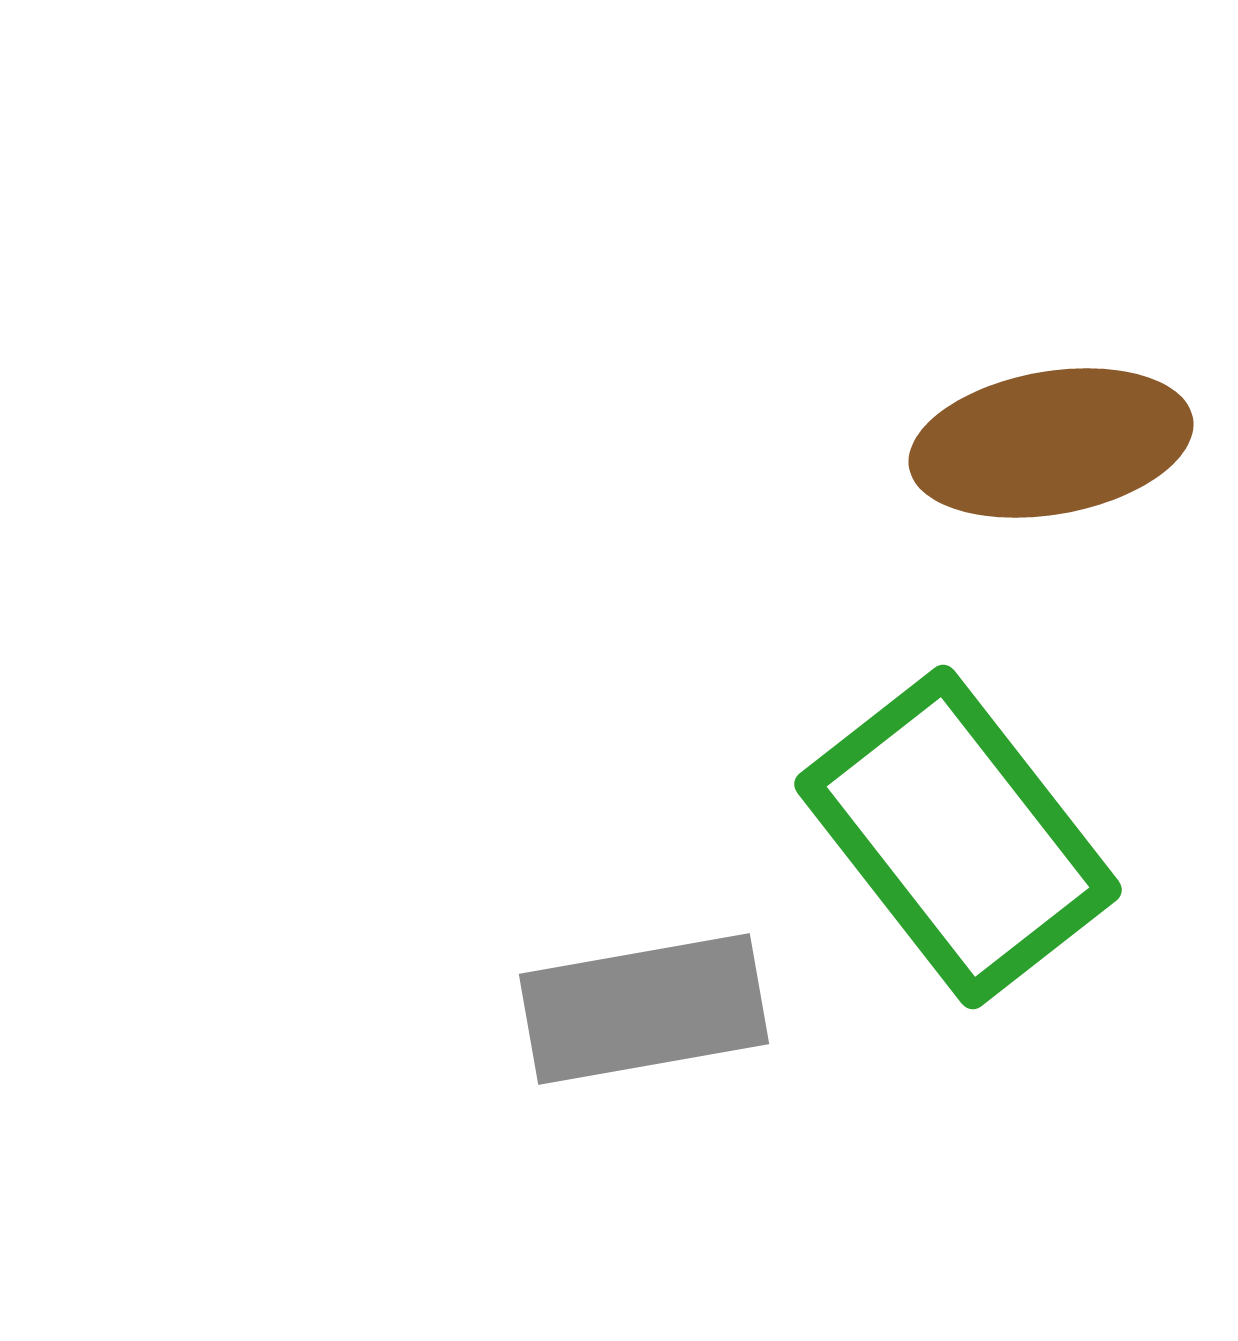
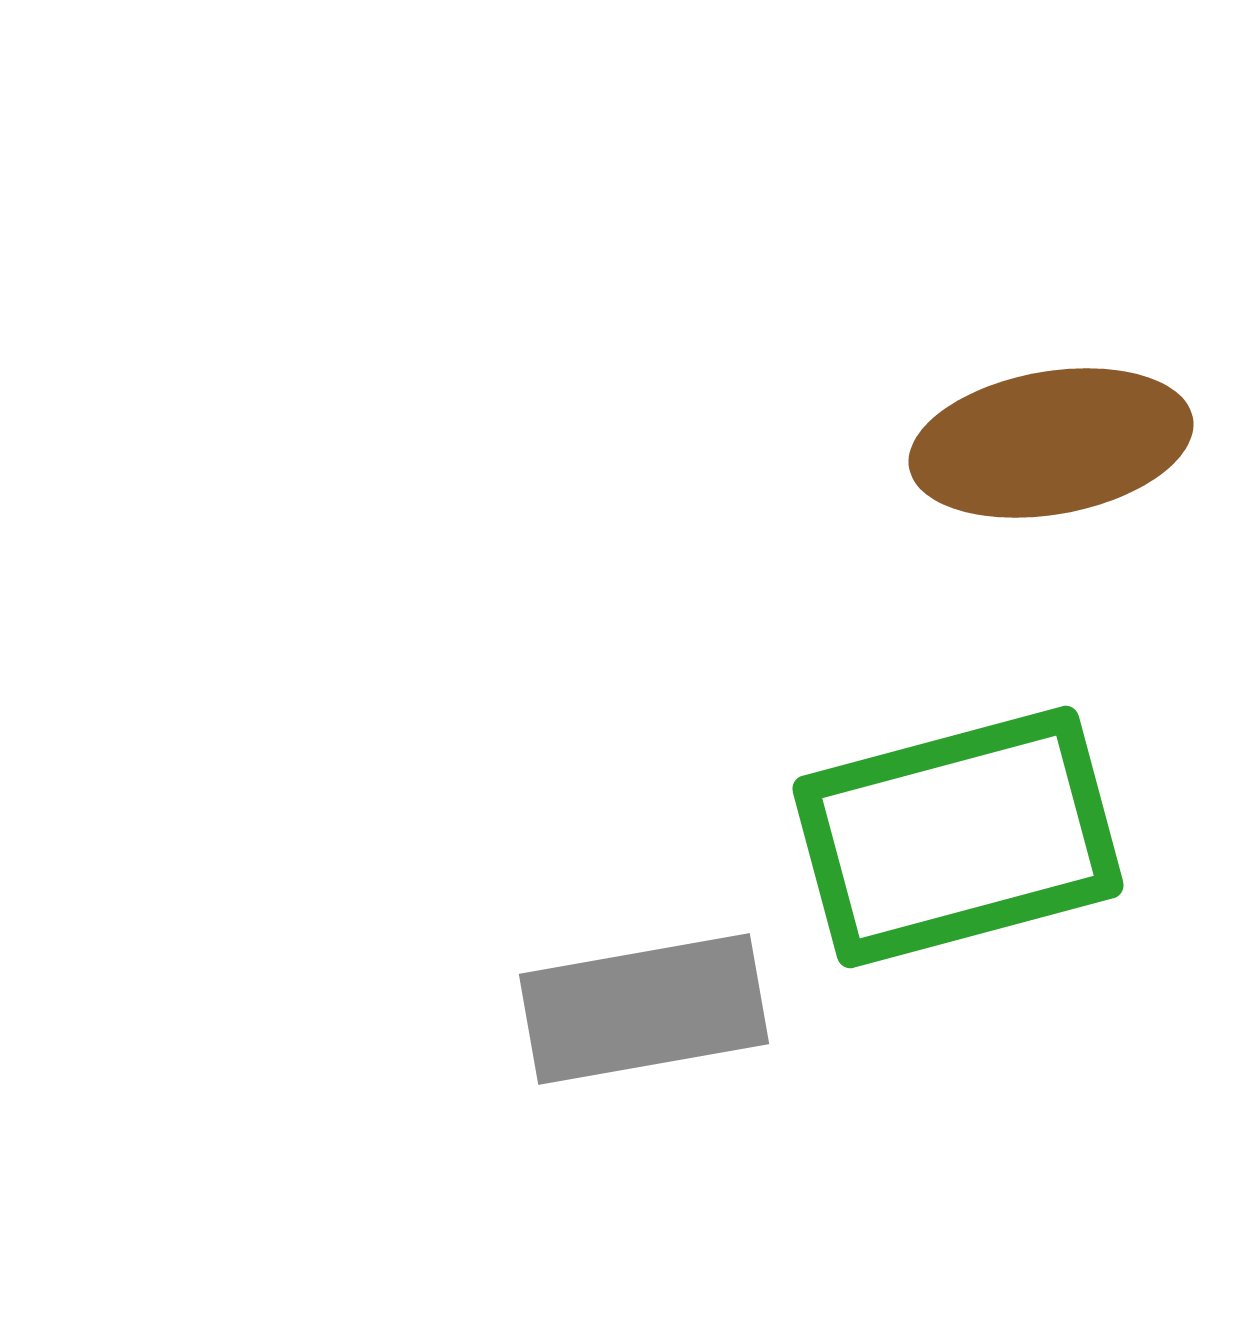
green rectangle: rotated 67 degrees counterclockwise
